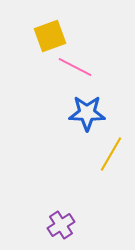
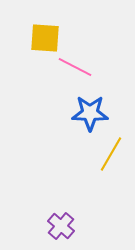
yellow square: moved 5 px left, 2 px down; rotated 24 degrees clockwise
blue star: moved 3 px right
purple cross: moved 1 px down; rotated 16 degrees counterclockwise
